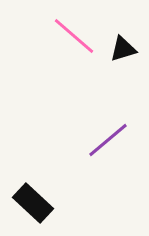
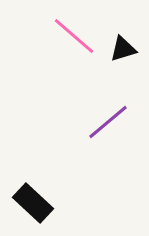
purple line: moved 18 px up
